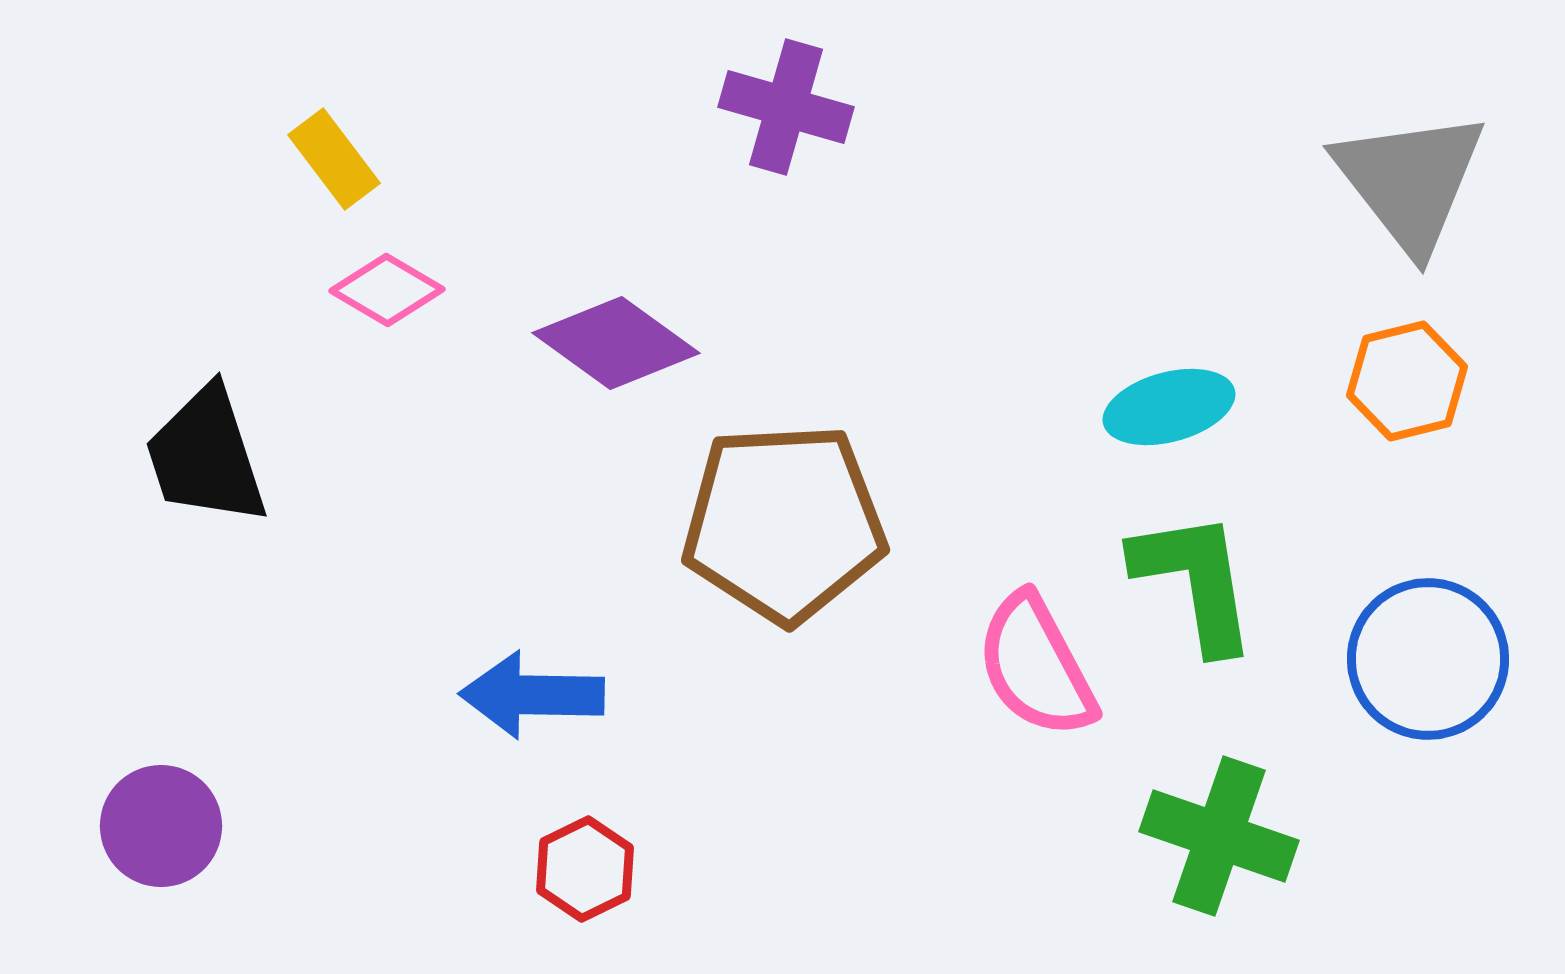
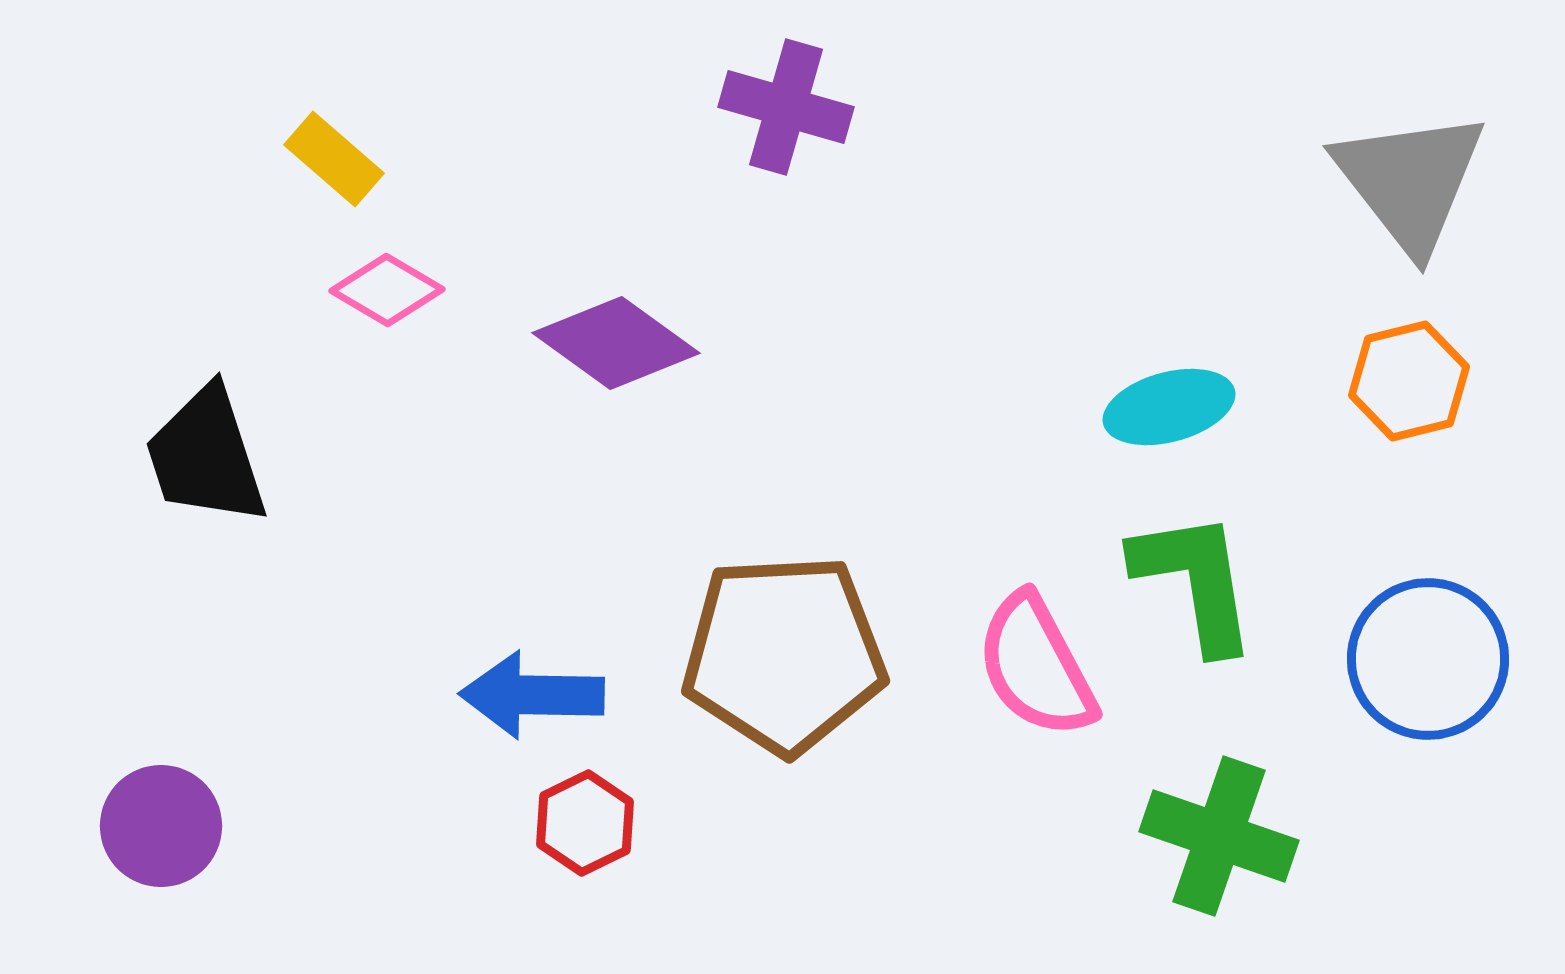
yellow rectangle: rotated 12 degrees counterclockwise
orange hexagon: moved 2 px right
brown pentagon: moved 131 px down
red hexagon: moved 46 px up
